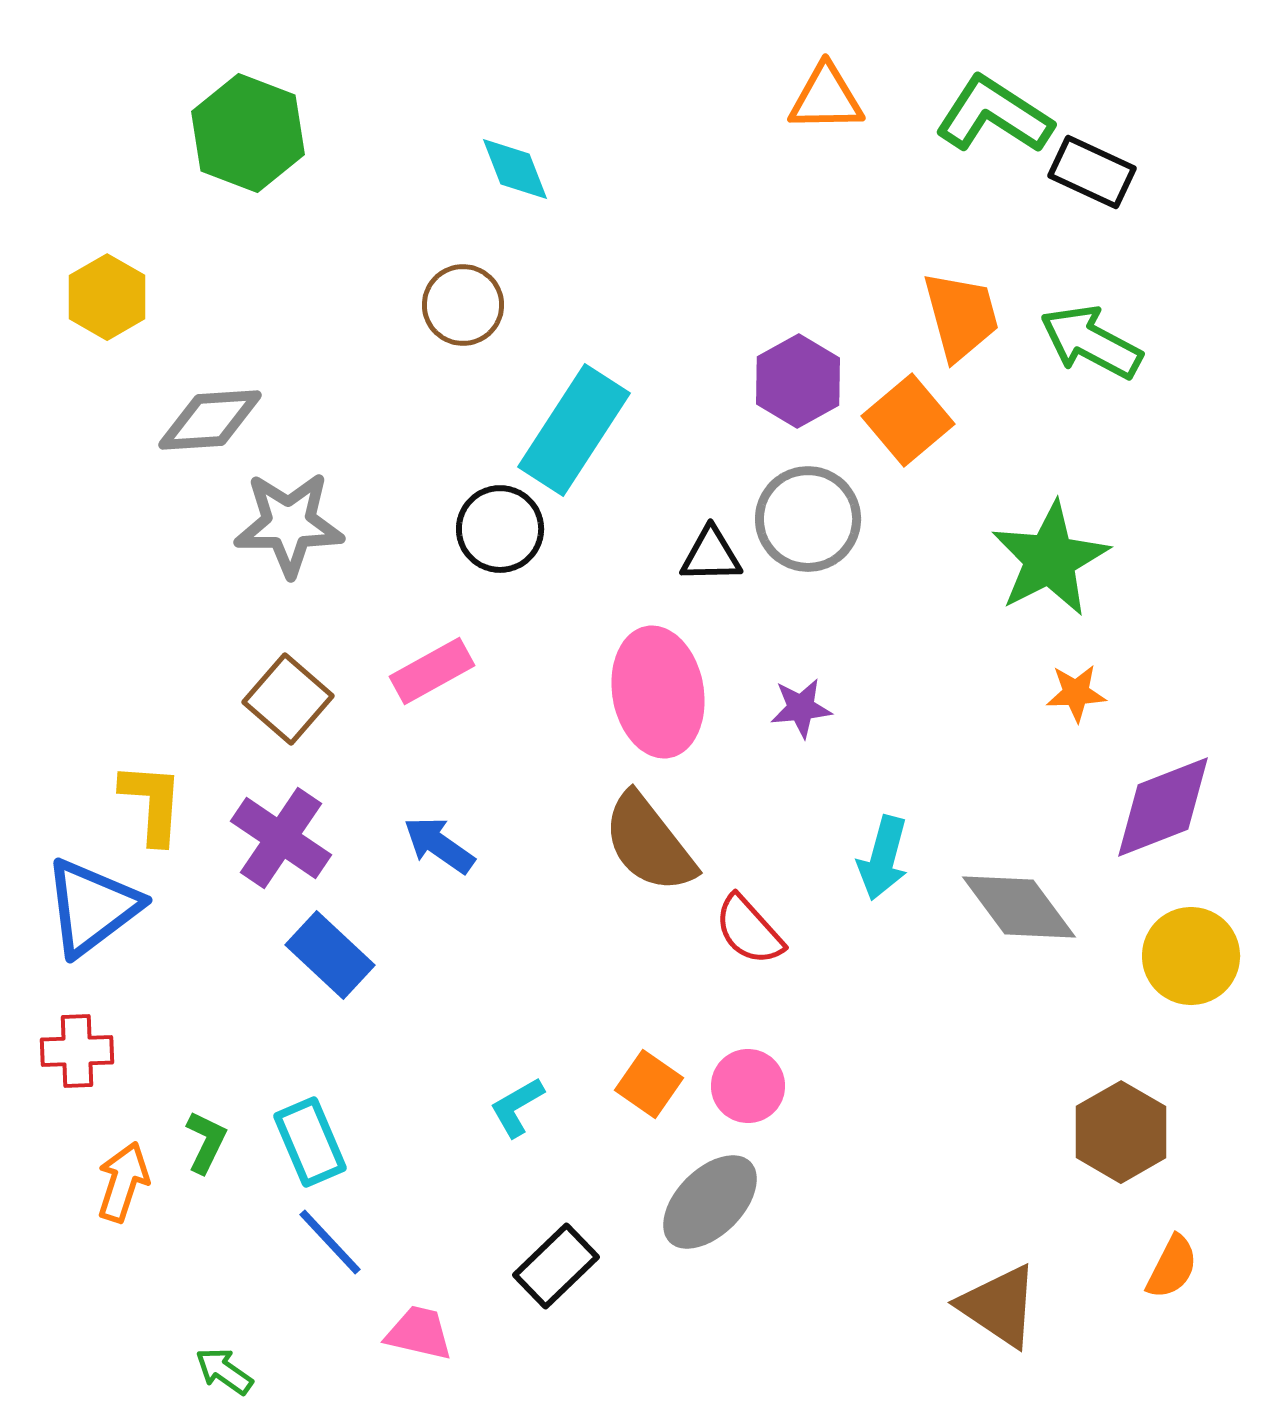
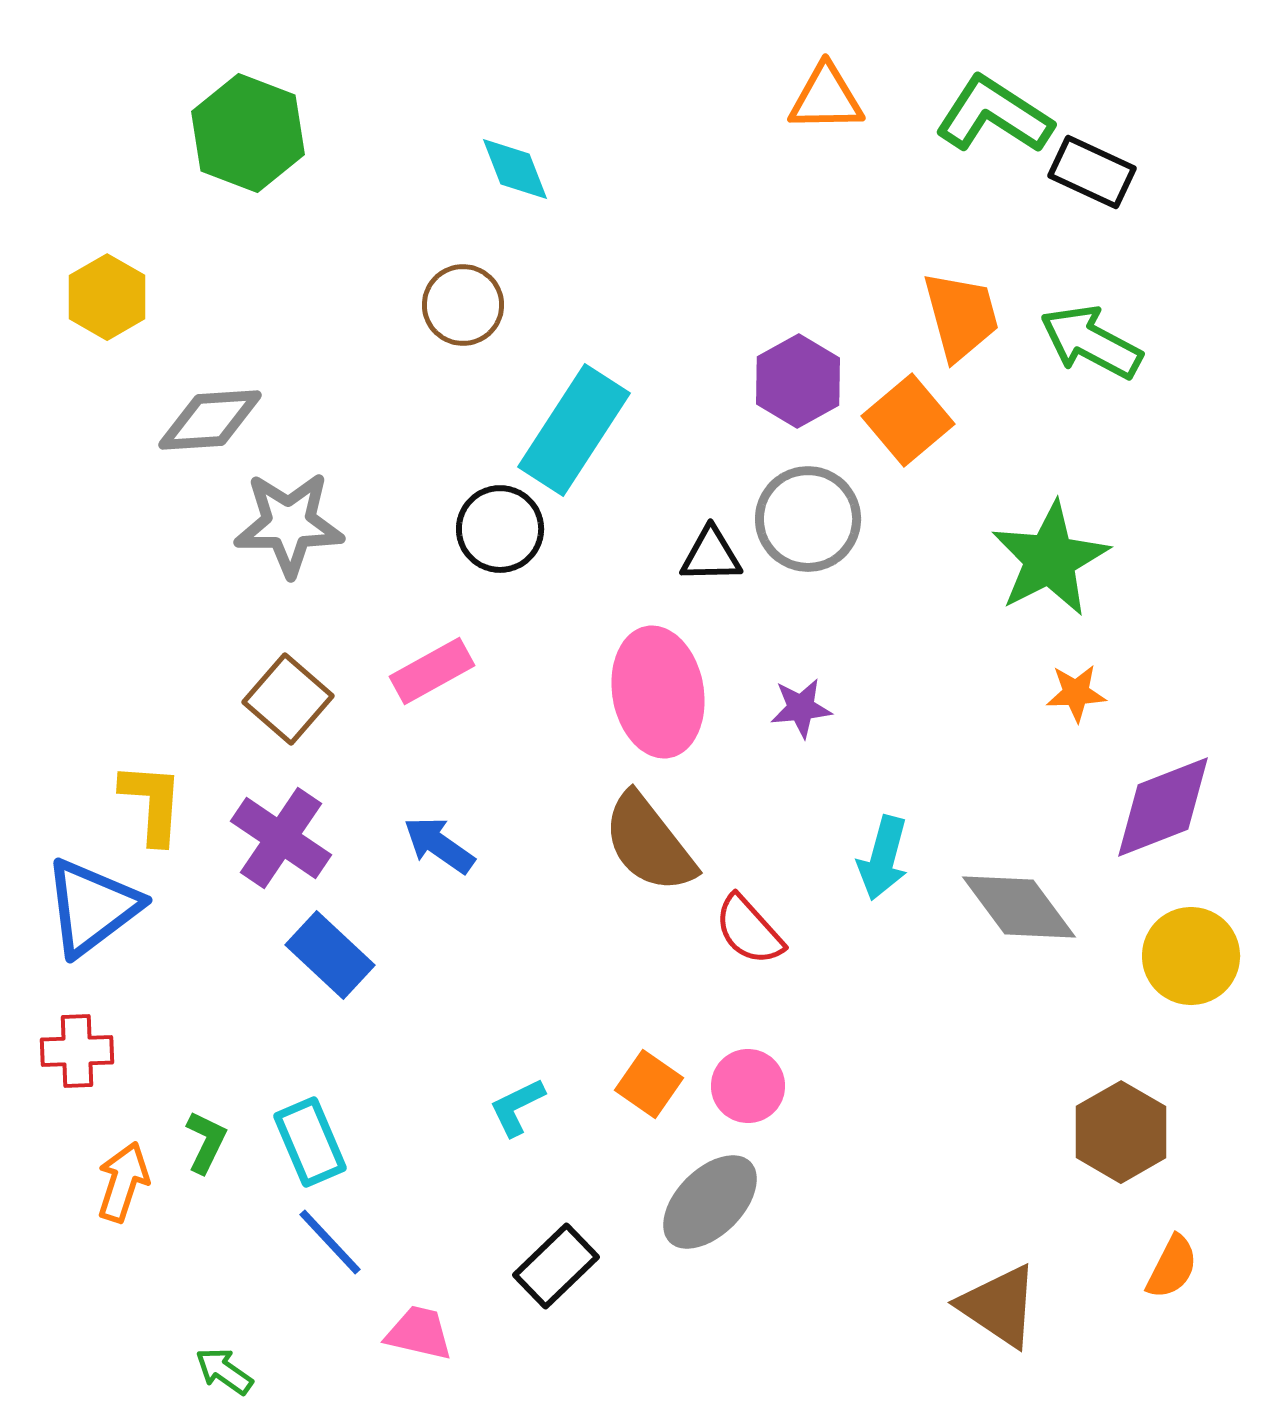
cyan L-shape at (517, 1107): rotated 4 degrees clockwise
